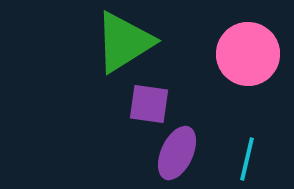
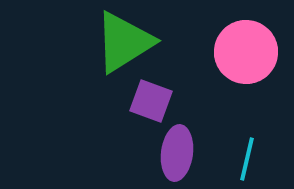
pink circle: moved 2 px left, 2 px up
purple square: moved 2 px right, 3 px up; rotated 12 degrees clockwise
purple ellipse: rotated 18 degrees counterclockwise
